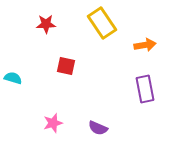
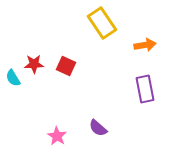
red star: moved 12 px left, 40 px down
red square: rotated 12 degrees clockwise
cyan semicircle: rotated 138 degrees counterclockwise
pink star: moved 4 px right, 13 px down; rotated 24 degrees counterclockwise
purple semicircle: rotated 18 degrees clockwise
